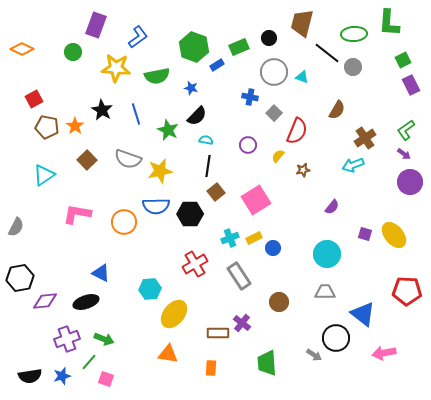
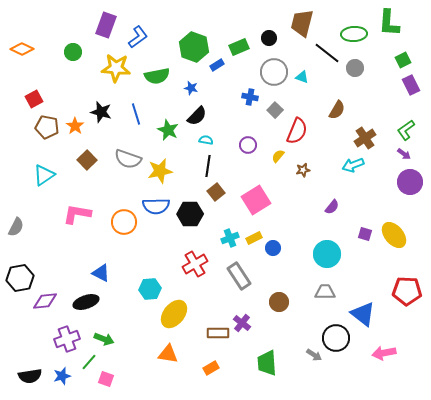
purple rectangle at (96, 25): moved 10 px right
gray circle at (353, 67): moved 2 px right, 1 px down
black star at (102, 110): moved 1 px left, 2 px down; rotated 15 degrees counterclockwise
gray square at (274, 113): moved 1 px right, 3 px up
orange rectangle at (211, 368): rotated 56 degrees clockwise
